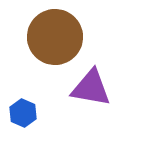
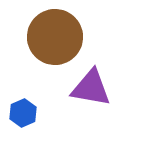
blue hexagon: rotated 12 degrees clockwise
